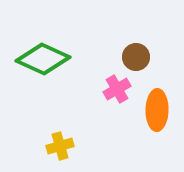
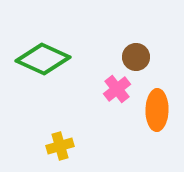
pink cross: rotated 8 degrees counterclockwise
